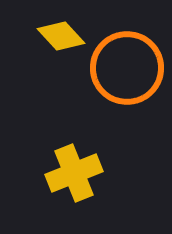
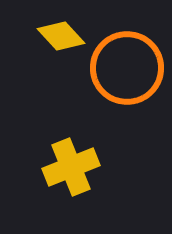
yellow cross: moved 3 px left, 6 px up
